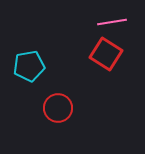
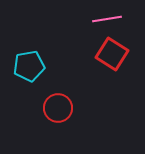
pink line: moved 5 px left, 3 px up
red square: moved 6 px right
